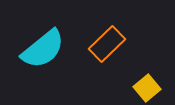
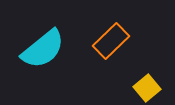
orange rectangle: moved 4 px right, 3 px up
